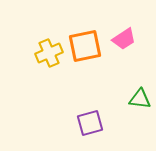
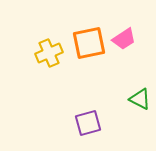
orange square: moved 4 px right, 3 px up
green triangle: rotated 20 degrees clockwise
purple square: moved 2 px left
